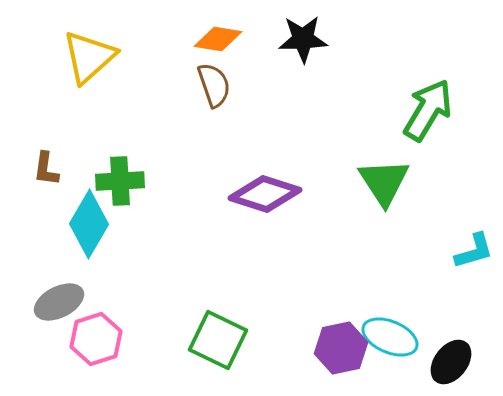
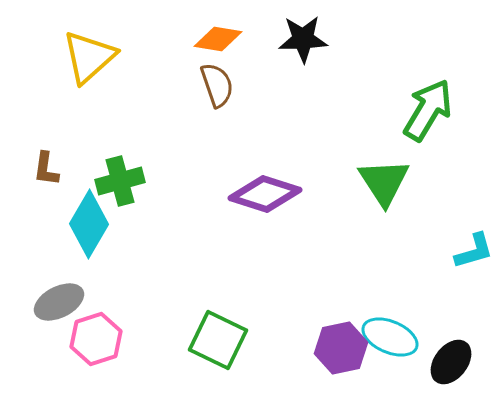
brown semicircle: moved 3 px right
green cross: rotated 12 degrees counterclockwise
